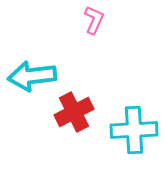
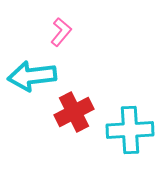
pink L-shape: moved 33 px left, 12 px down; rotated 16 degrees clockwise
cyan cross: moved 4 px left
